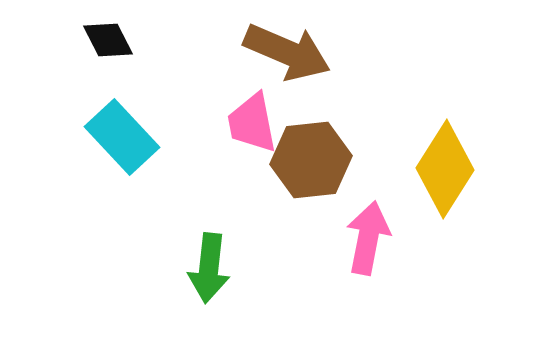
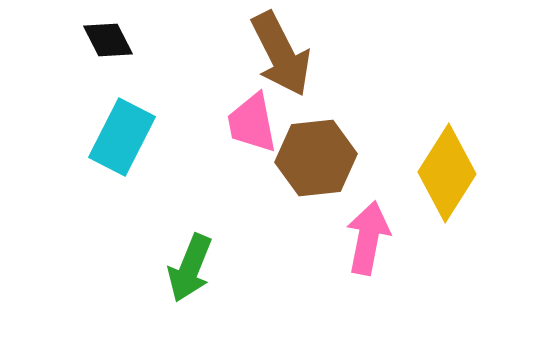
brown arrow: moved 6 px left, 2 px down; rotated 40 degrees clockwise
cyan rectangle: rotated 70 degrees clockwise
brown hexagon: moved 5 px right, 2 px up
yellow diamond: moved 2 px right, 4 px down
green arrow: moved 19 px left; rotated 16 degrees clockwise
